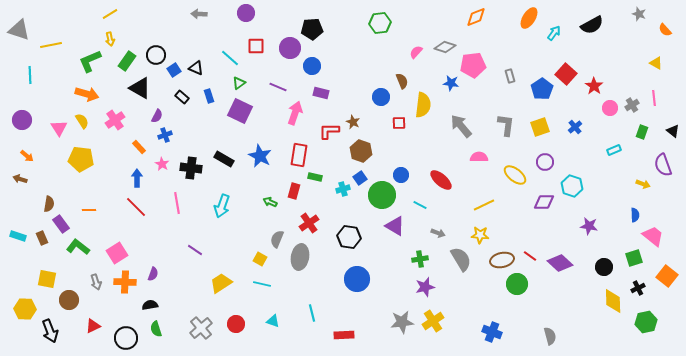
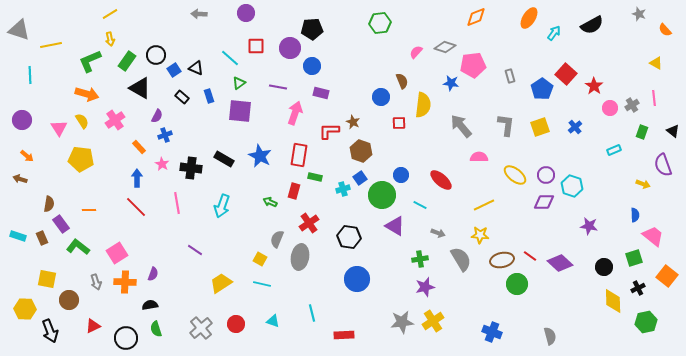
purple line at (278, 87): rotated 12 degrees counterclockwise
purple square at (240, 111): rotated 20 degrees counterclockwise
purple circle at (545, 162): moved 1 px right, 13 px down
